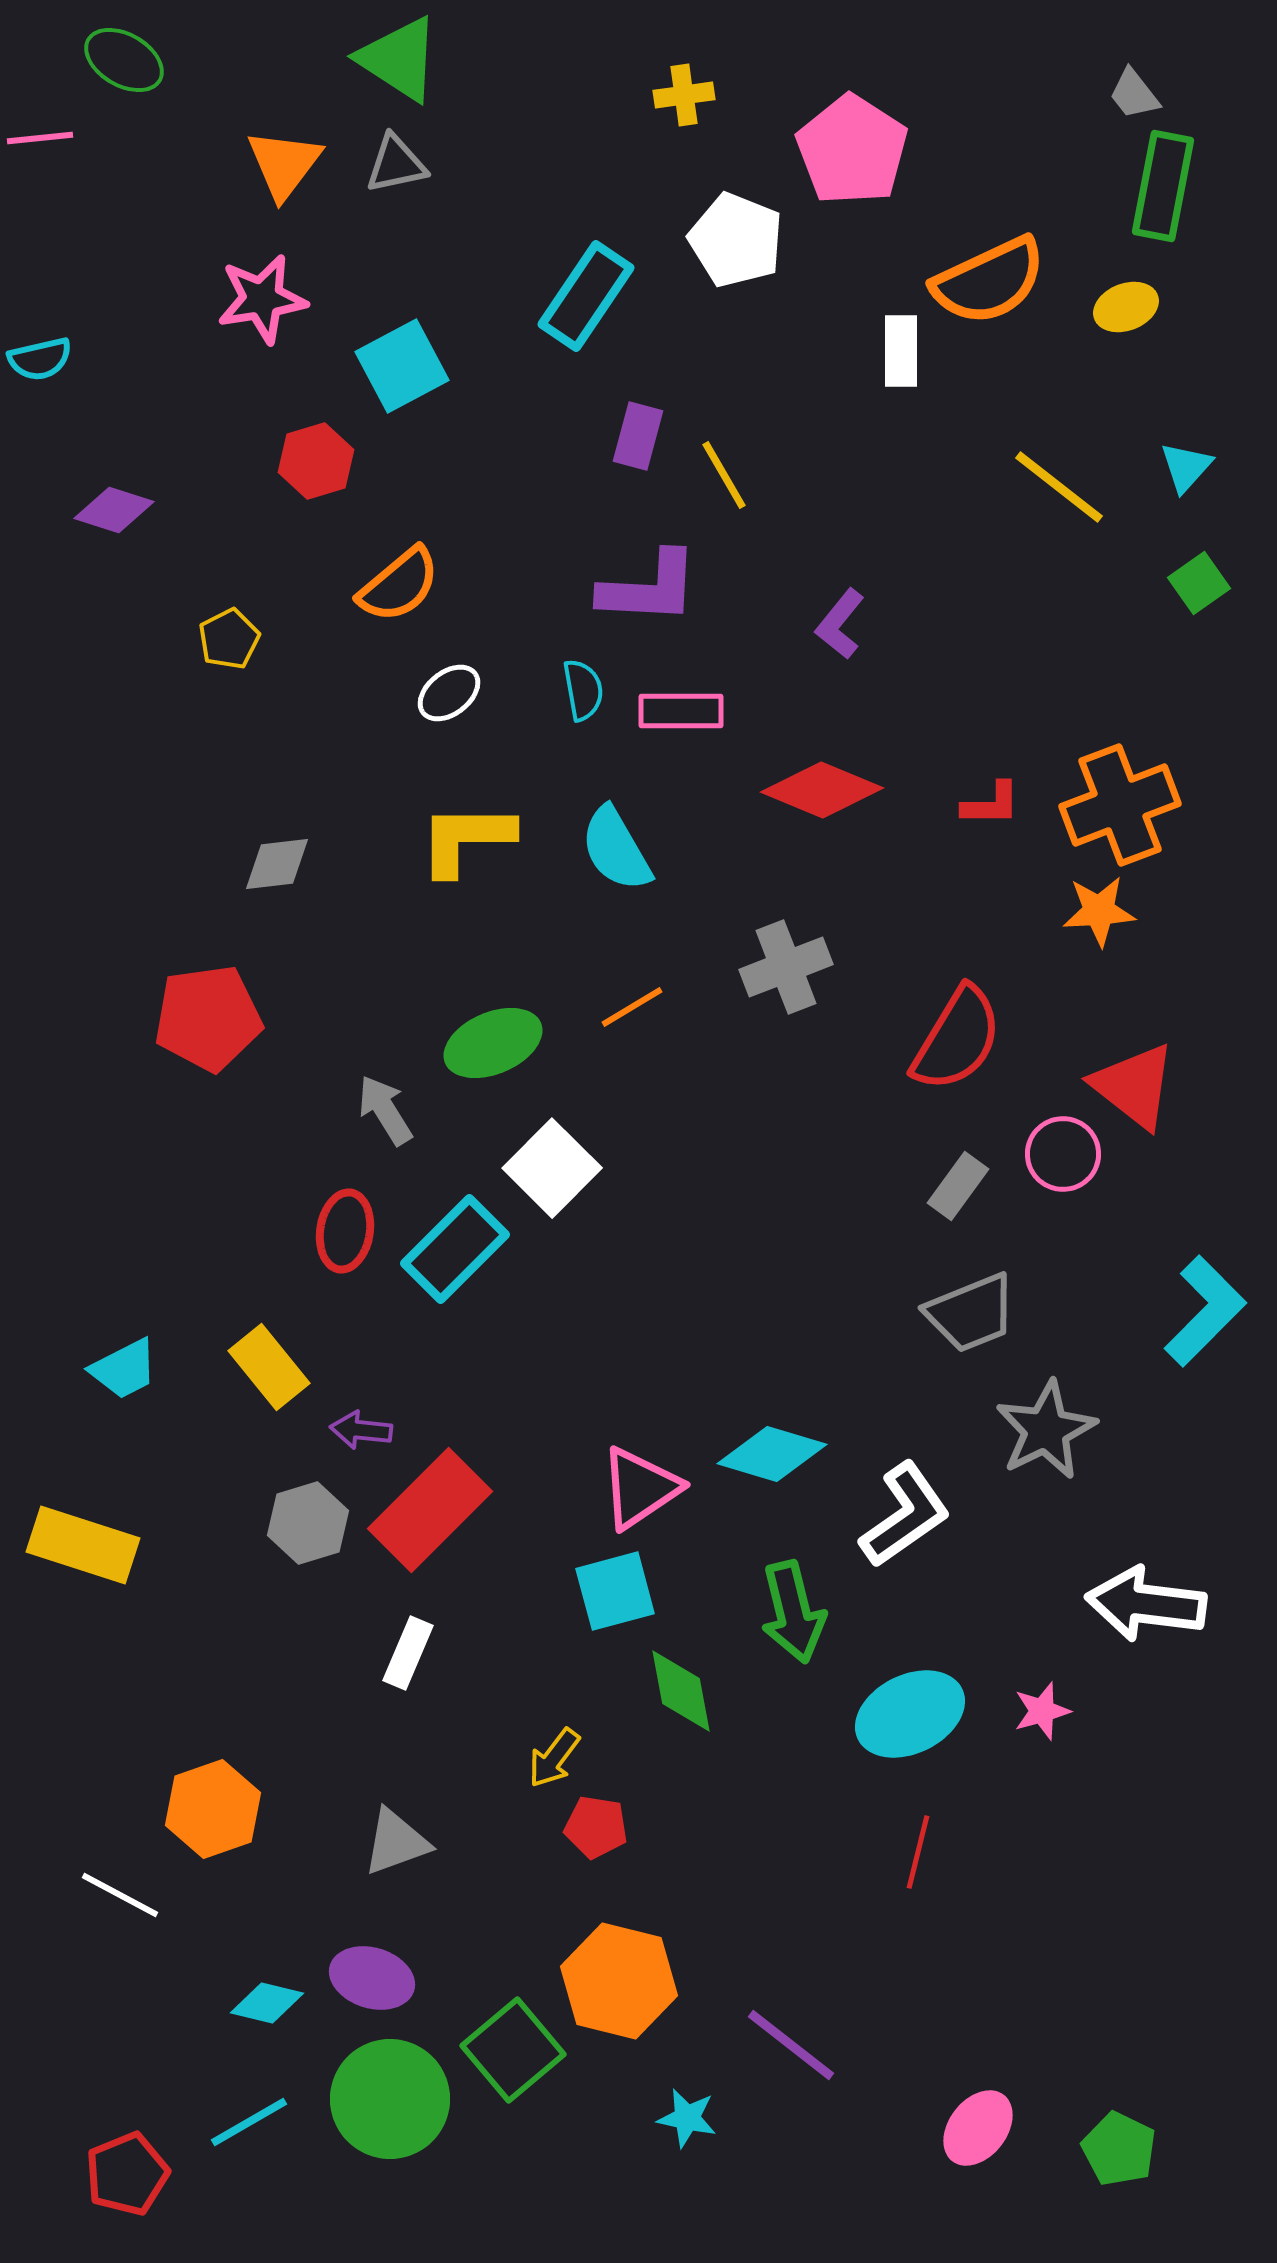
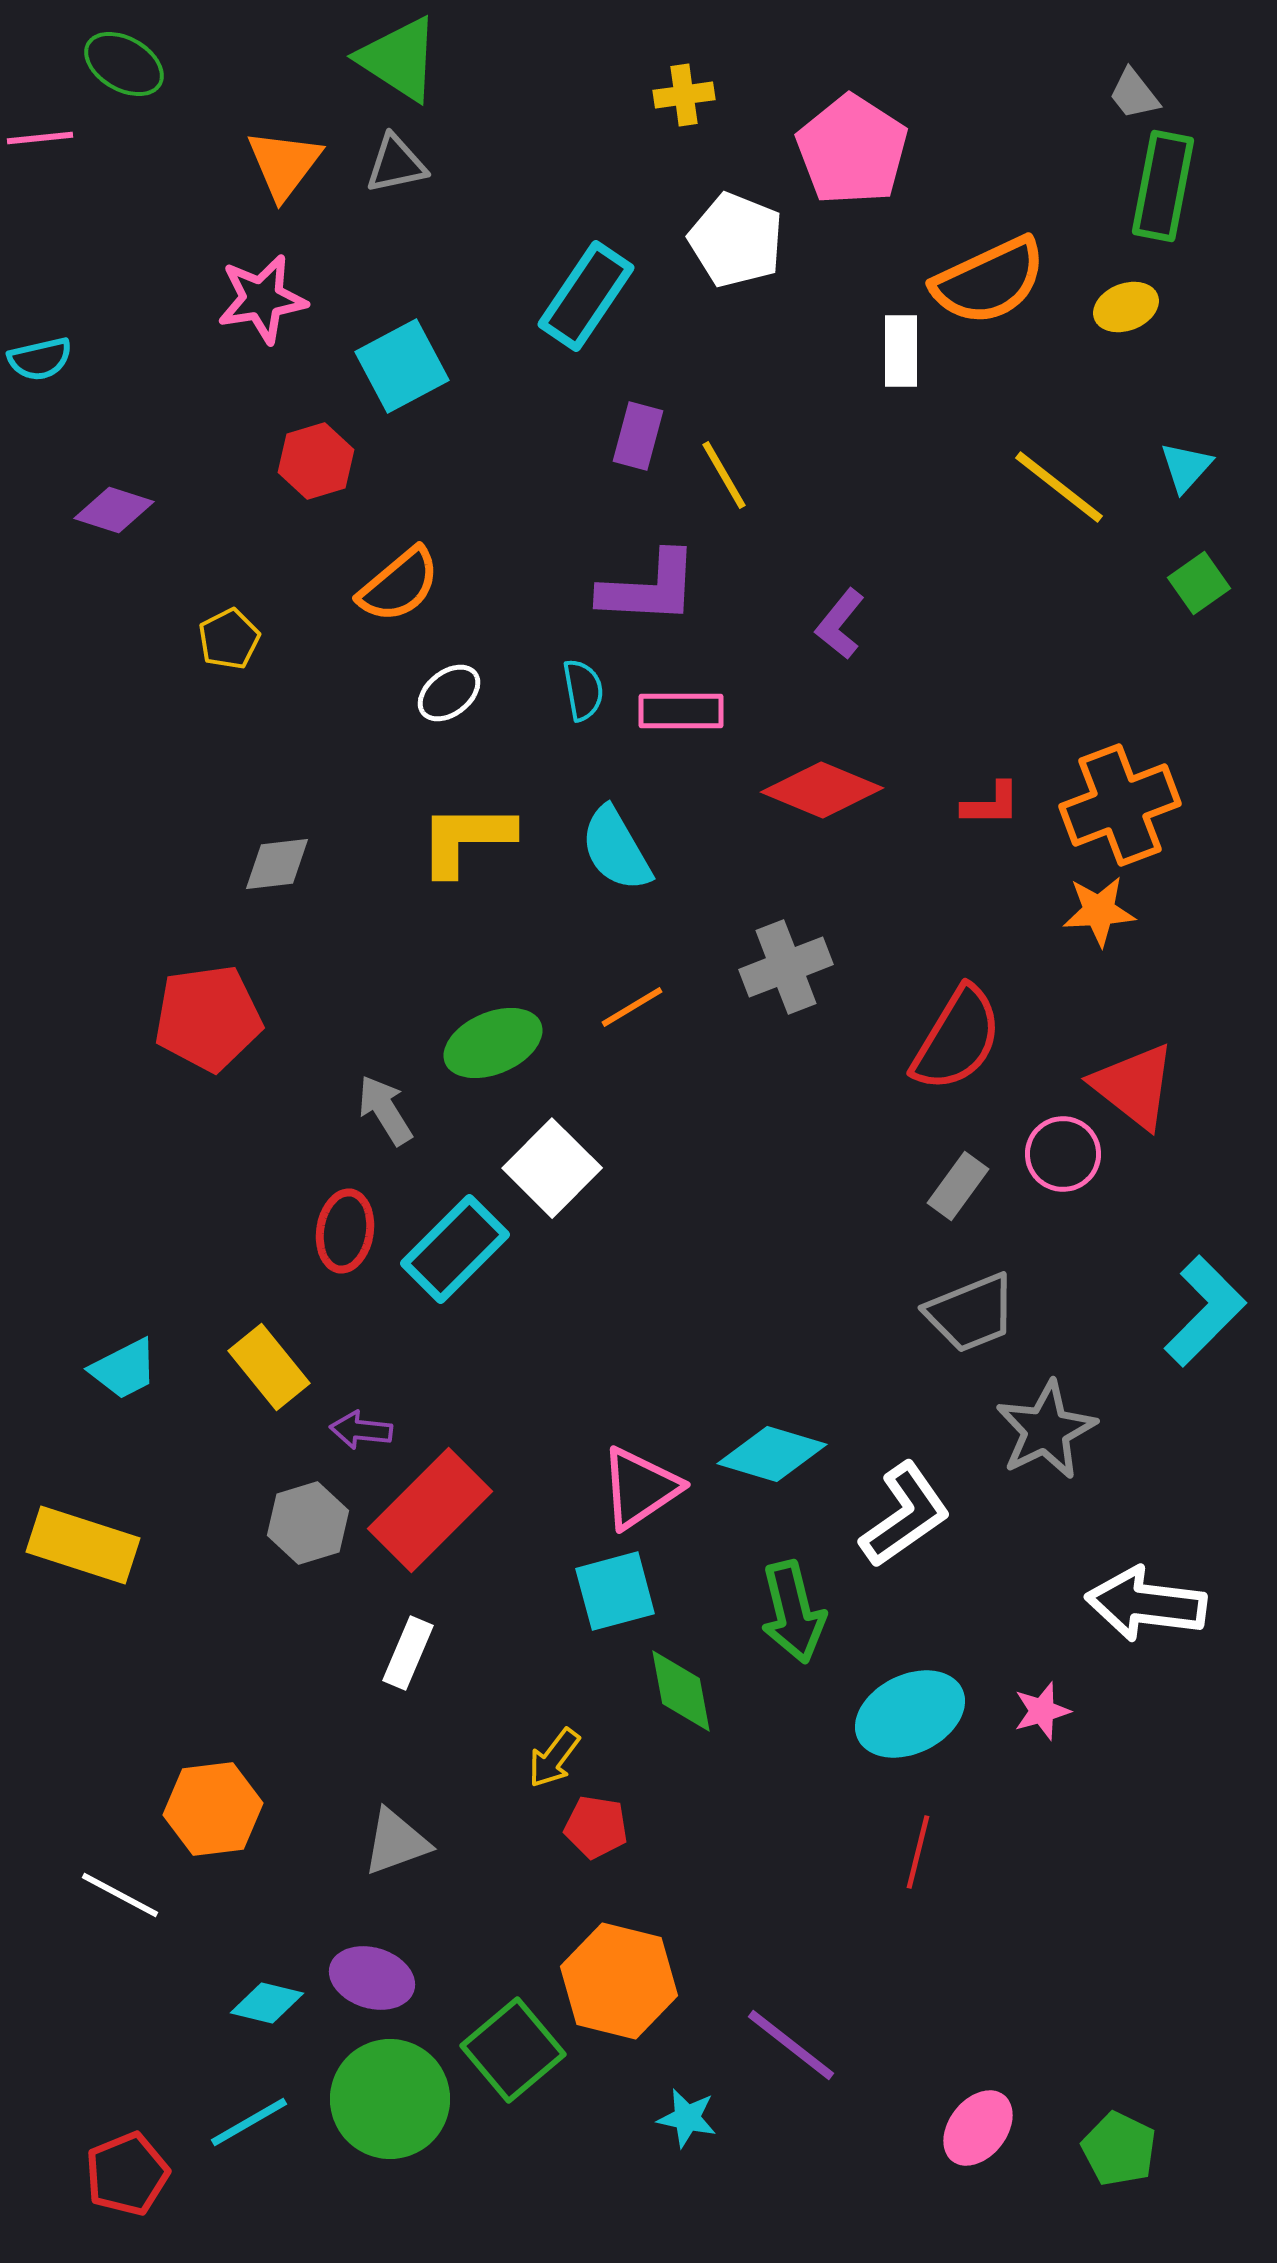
green ellipse at (124, 60): moved 4 px down
orange hexagon at (213, 1809): rotated 12 degrees clockwise
